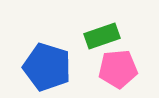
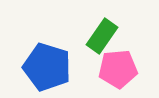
green rectangle: rotated 36 degrees counterclockwise
